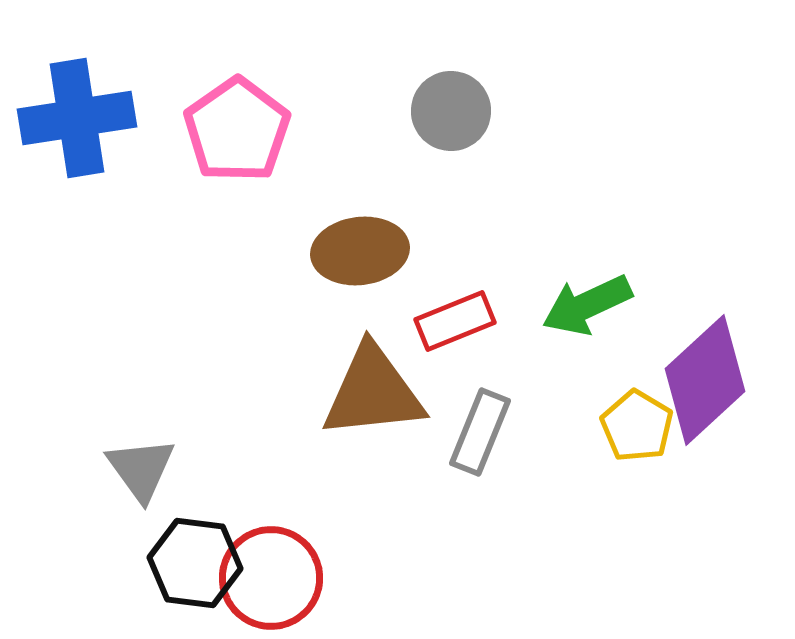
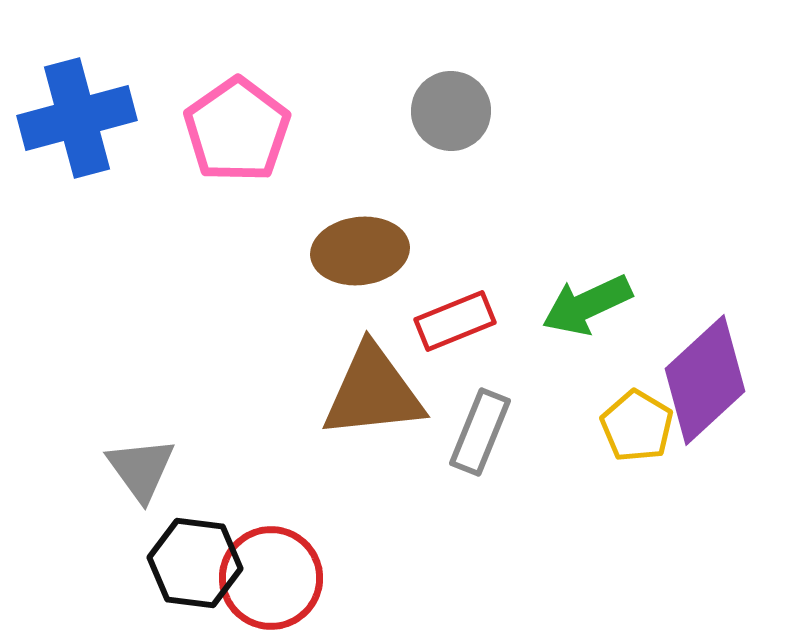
blue cross: rotated 6 degrees counterclockwise
